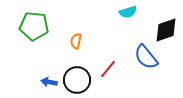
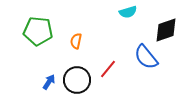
green pentagon: moved 4 px right, 5 px down
blue arrow: rotated 112 degrees clockwise
